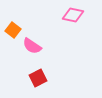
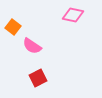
orange square: moved 3 px up
